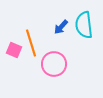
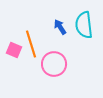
blue arrow: moved 1 px left; rotated 105 degrees clockwise
orange line: moved 1 px down
